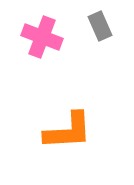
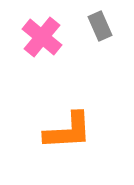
pink cross: rotated 18 degrees clockwise
